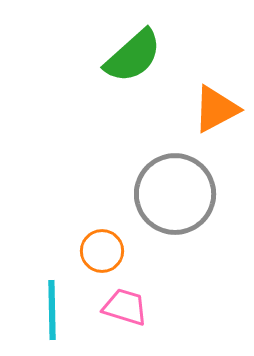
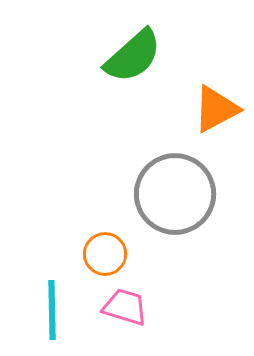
orange circle: moved 3 px right, 3 px down
